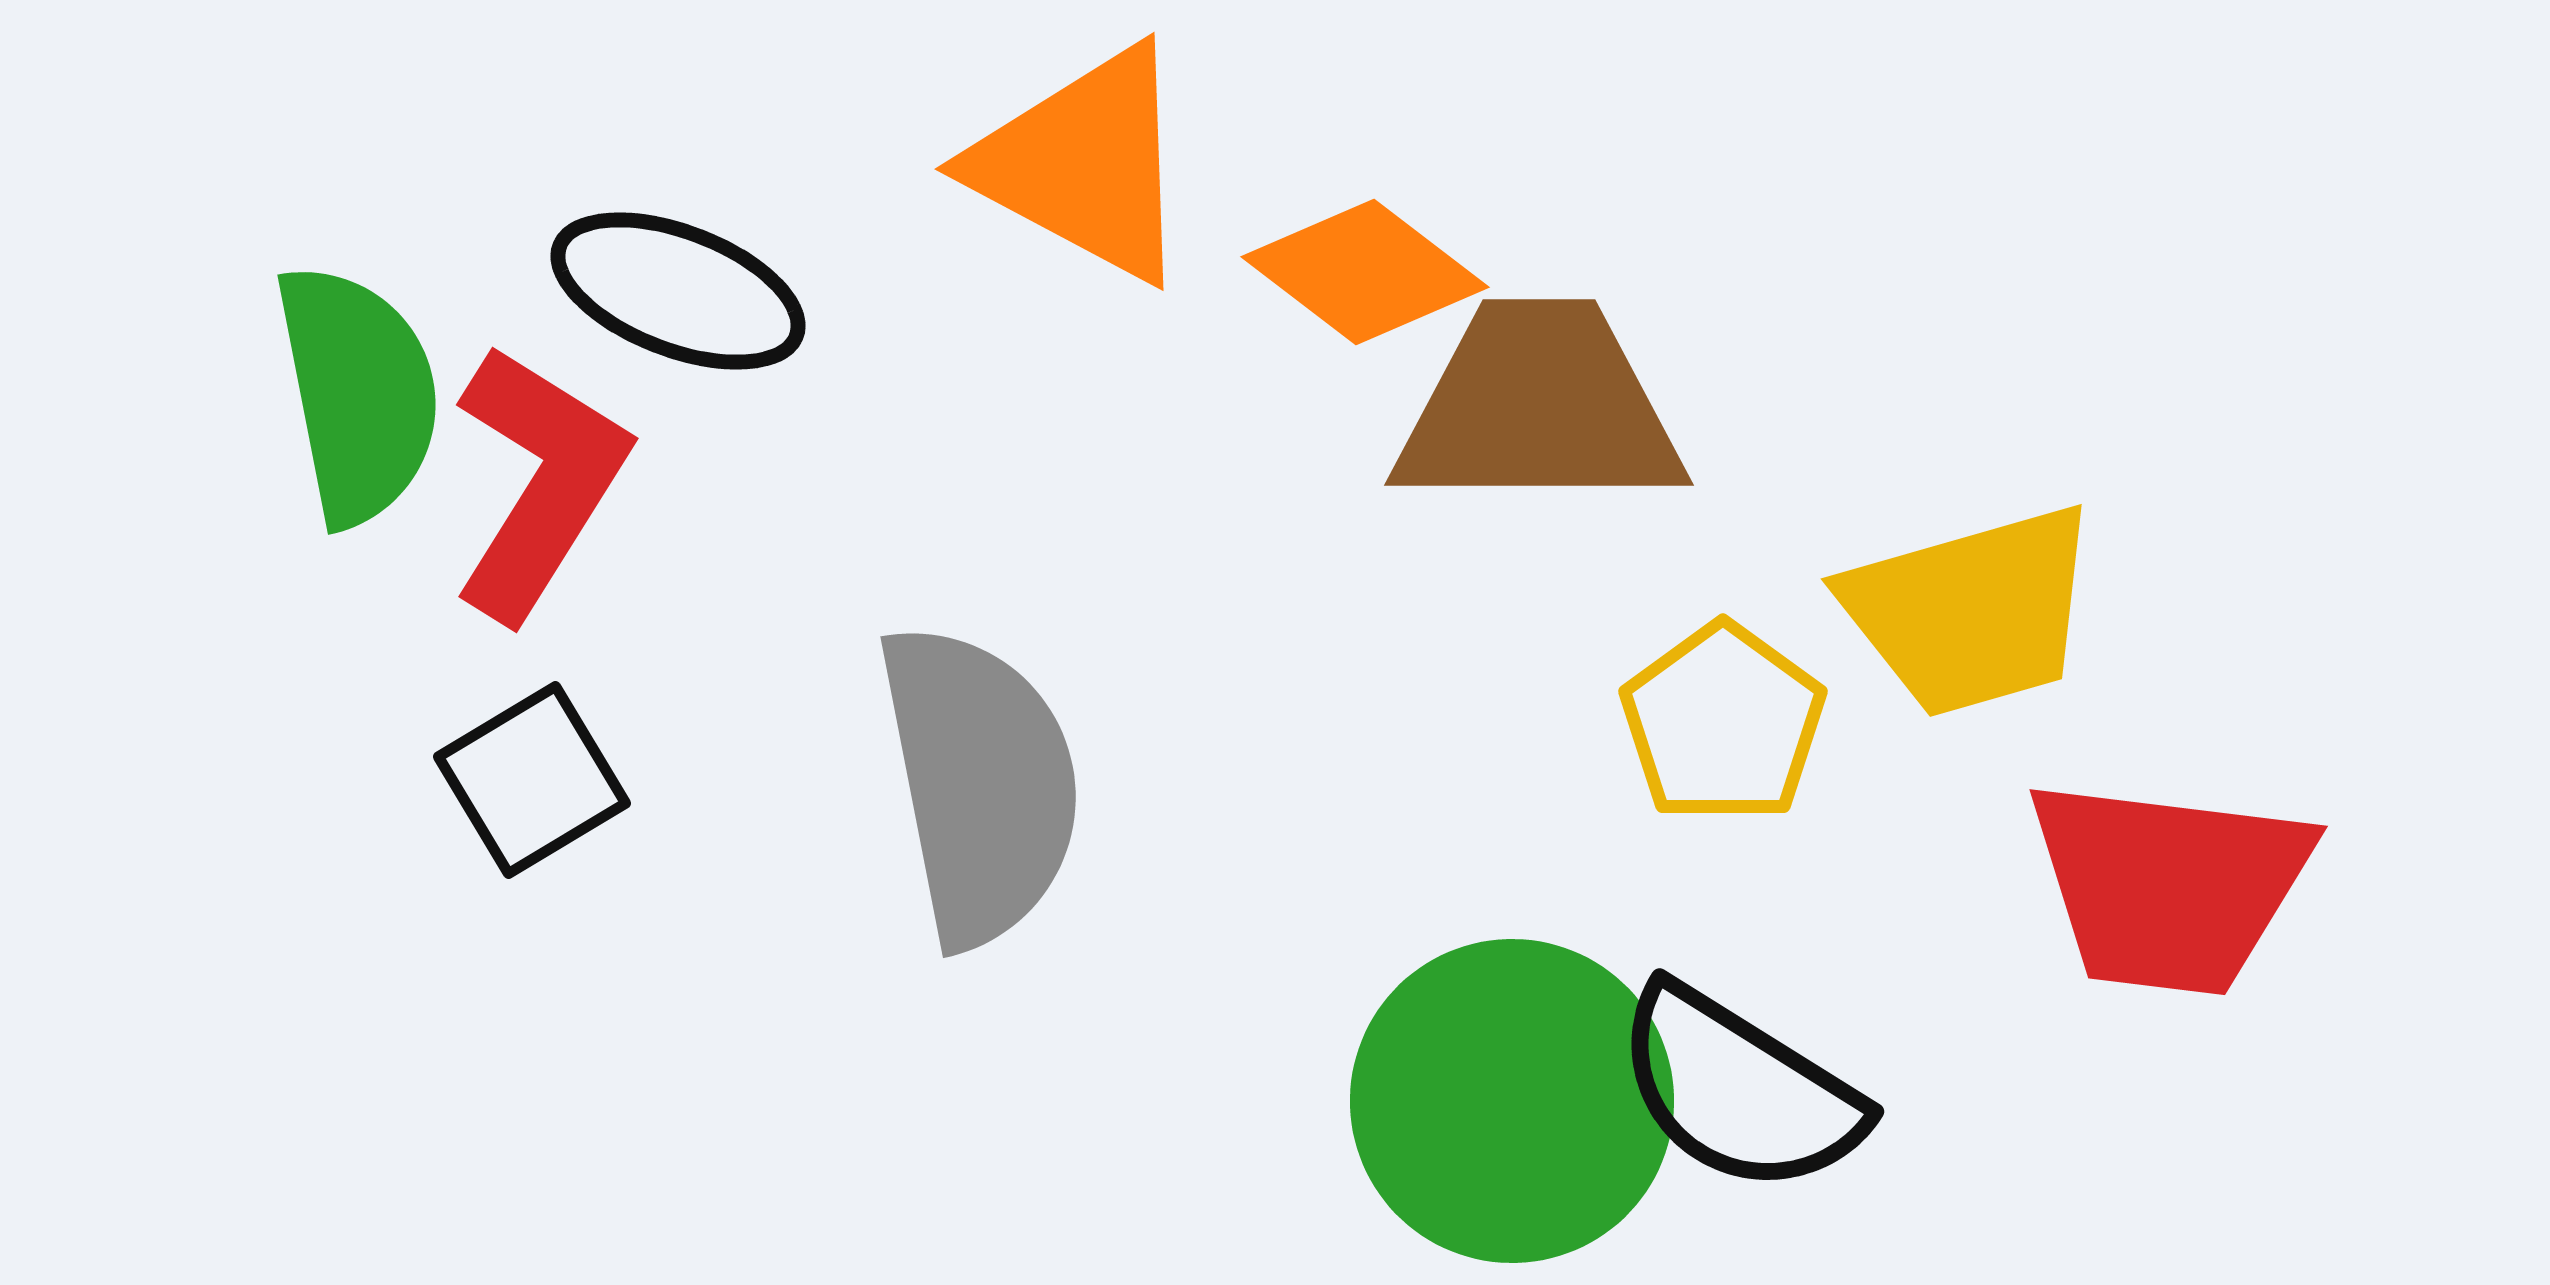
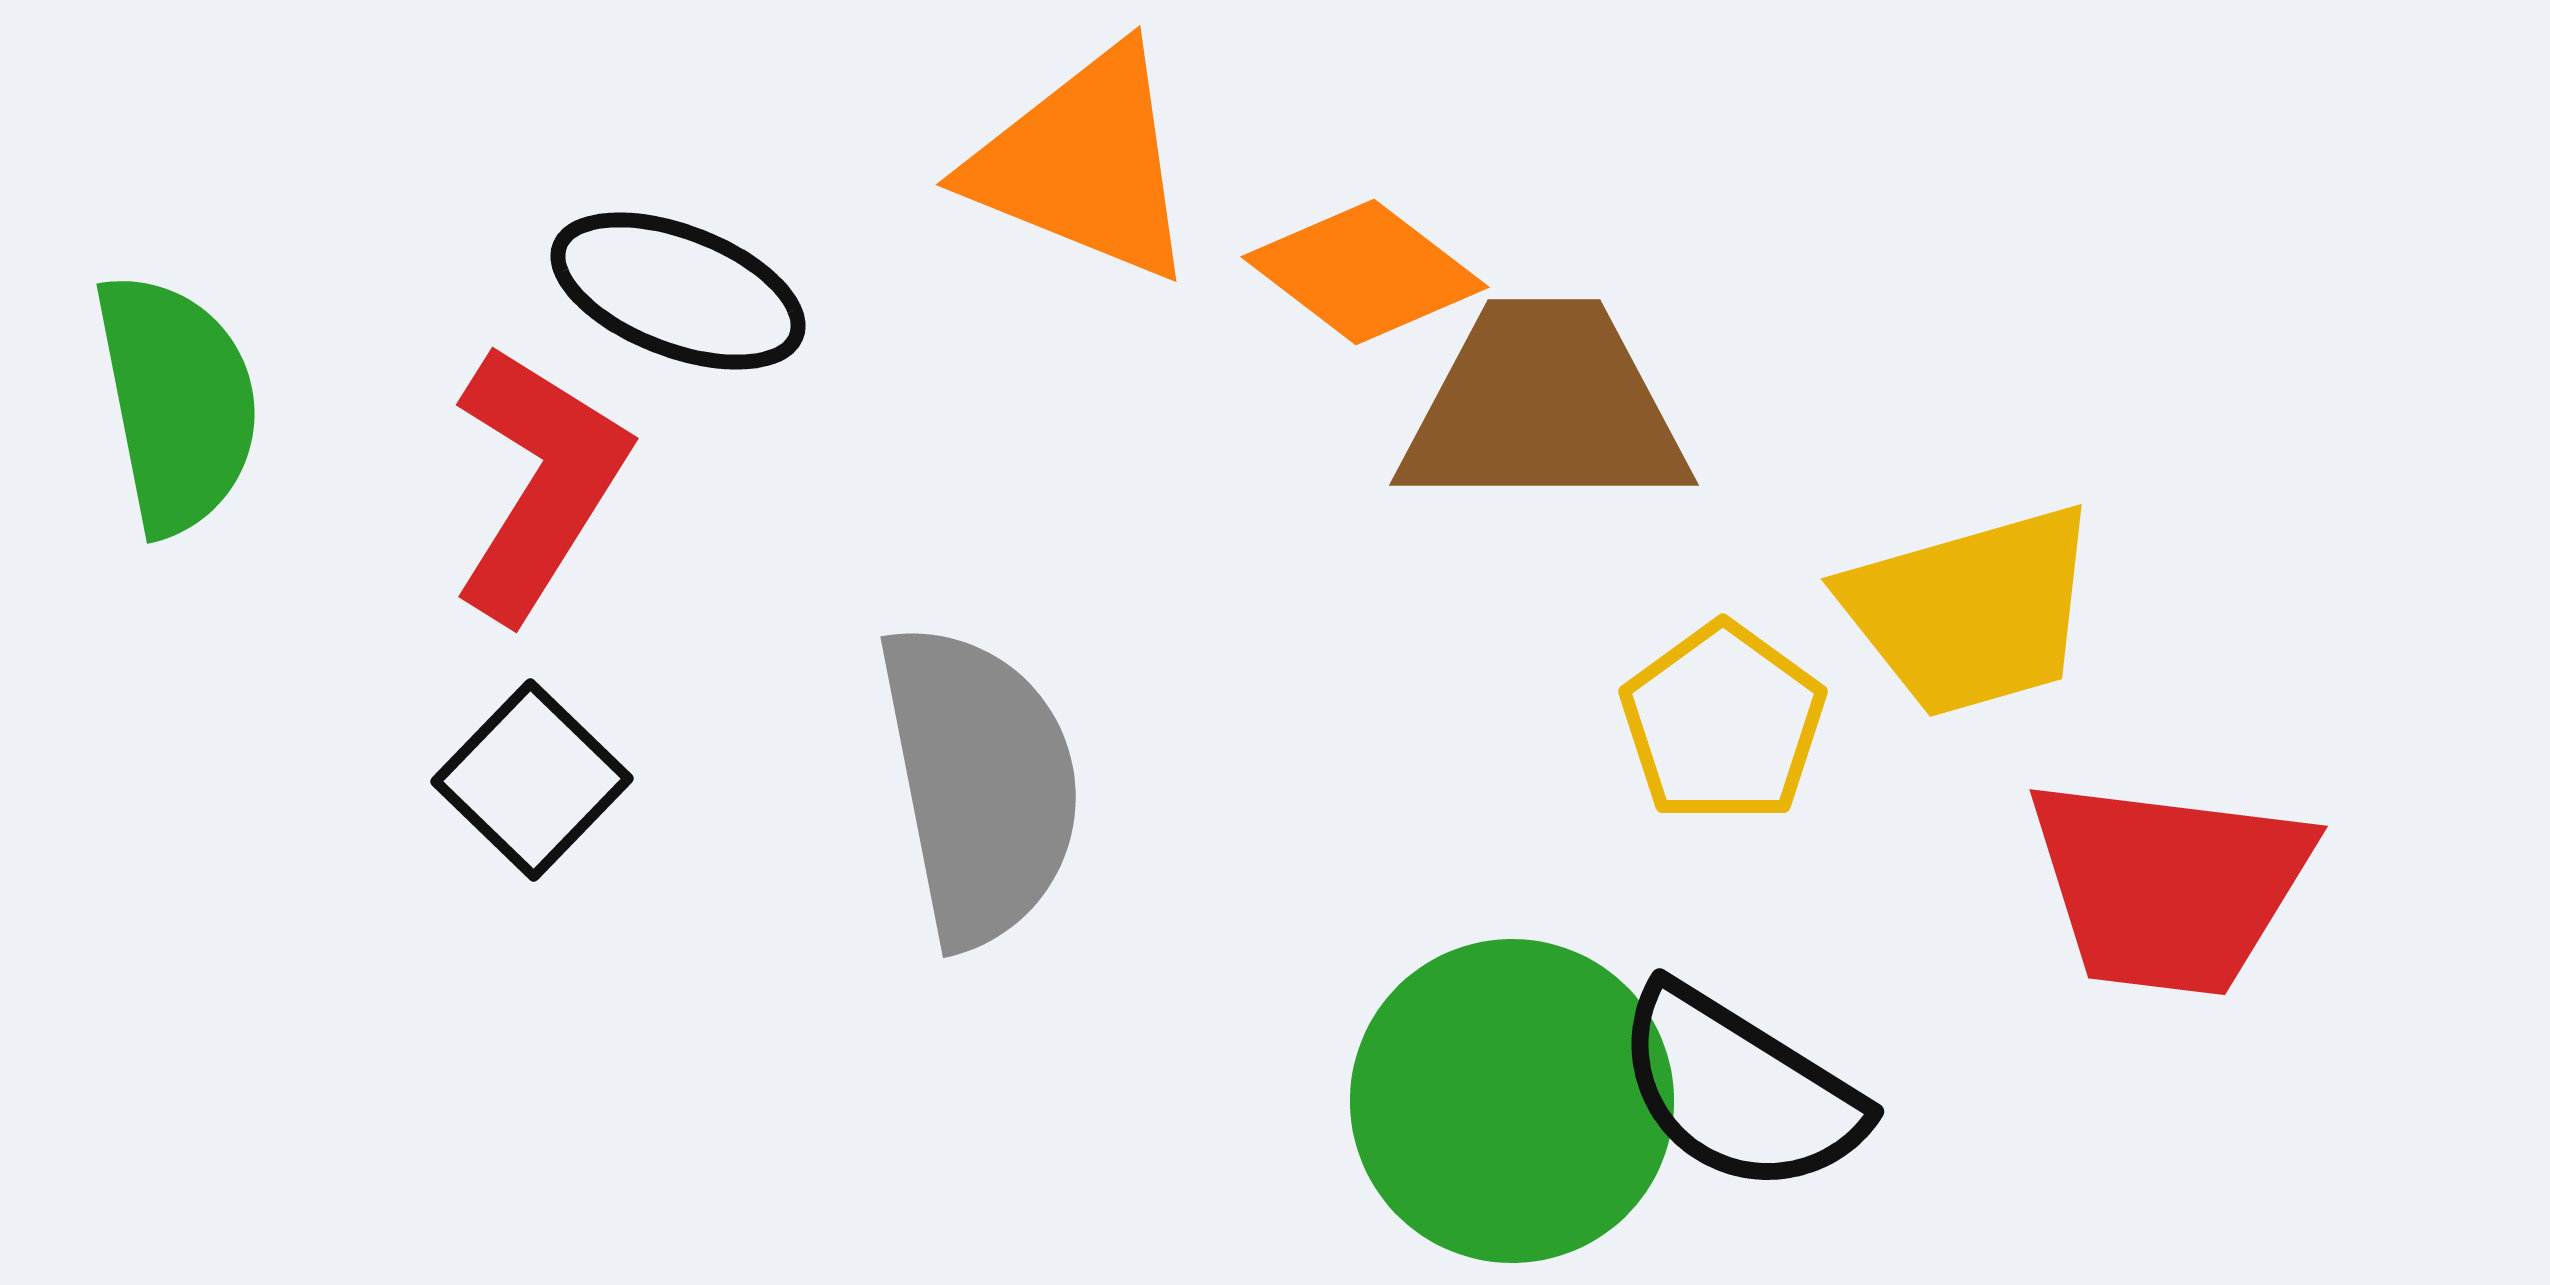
orange triangle: rotated 6 degrees counterclockwise
green semicircle: moved 181 px left, 9 px down
brown trapezoid: moved 5 px right
black square: rotated 15 degrees counterclockwise
